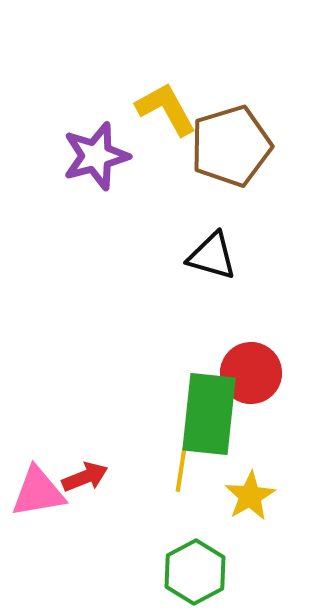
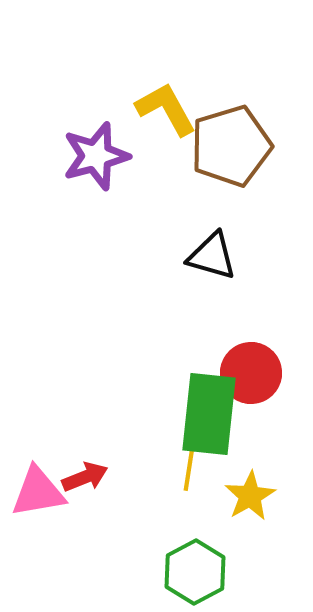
yellow line: moved 8 px right, 1 px up
